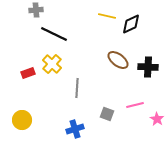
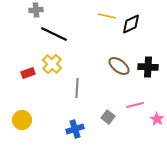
brown ellipse: moved 1 px right, 6 px down
gray square: moved 1 px right, 3 px down; rotated 16 degrees clockwise
